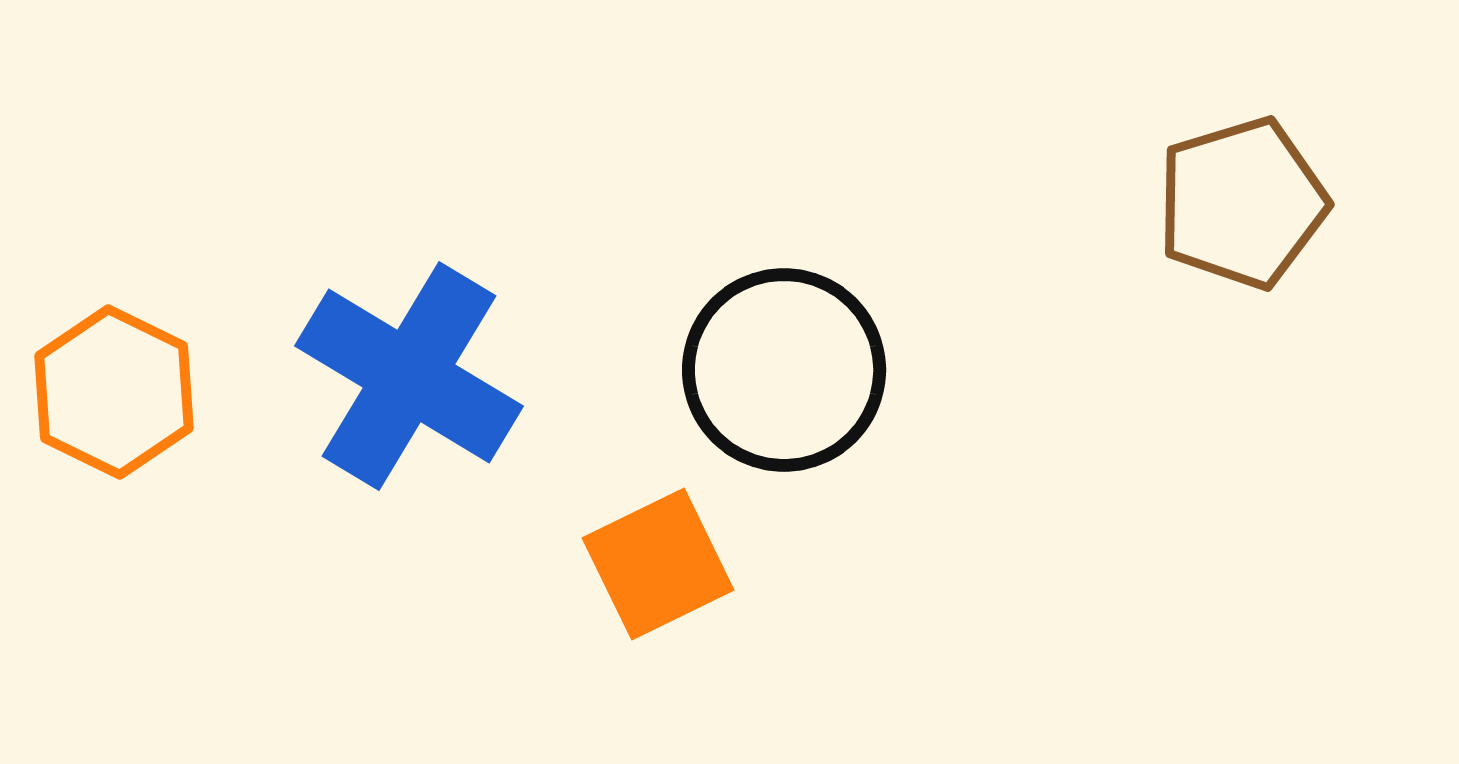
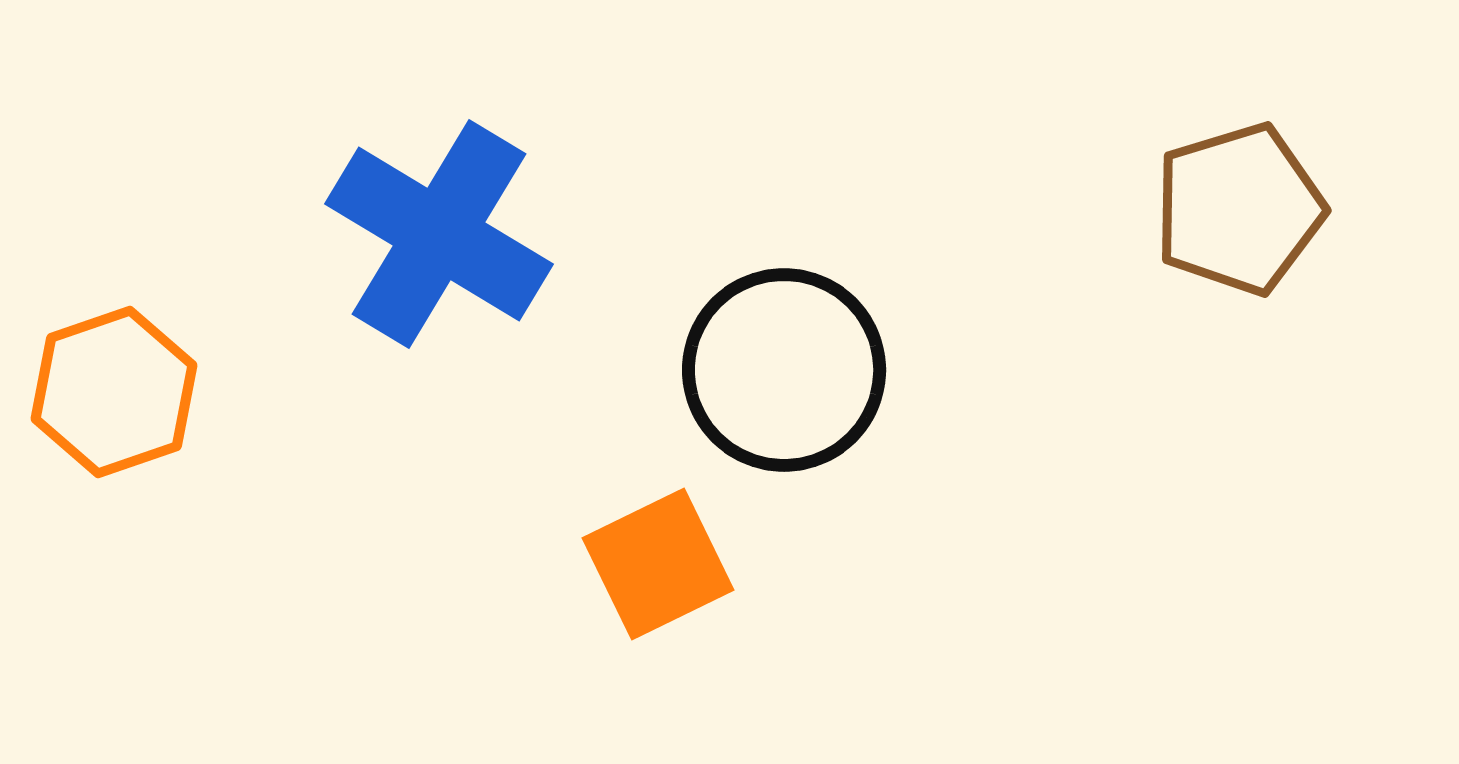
brown pentagon: moved 3 px left, 6 px down
blue cross: moved 30 px right, 142 px up
orange hexagon: rotated 15 degrees clockwise
